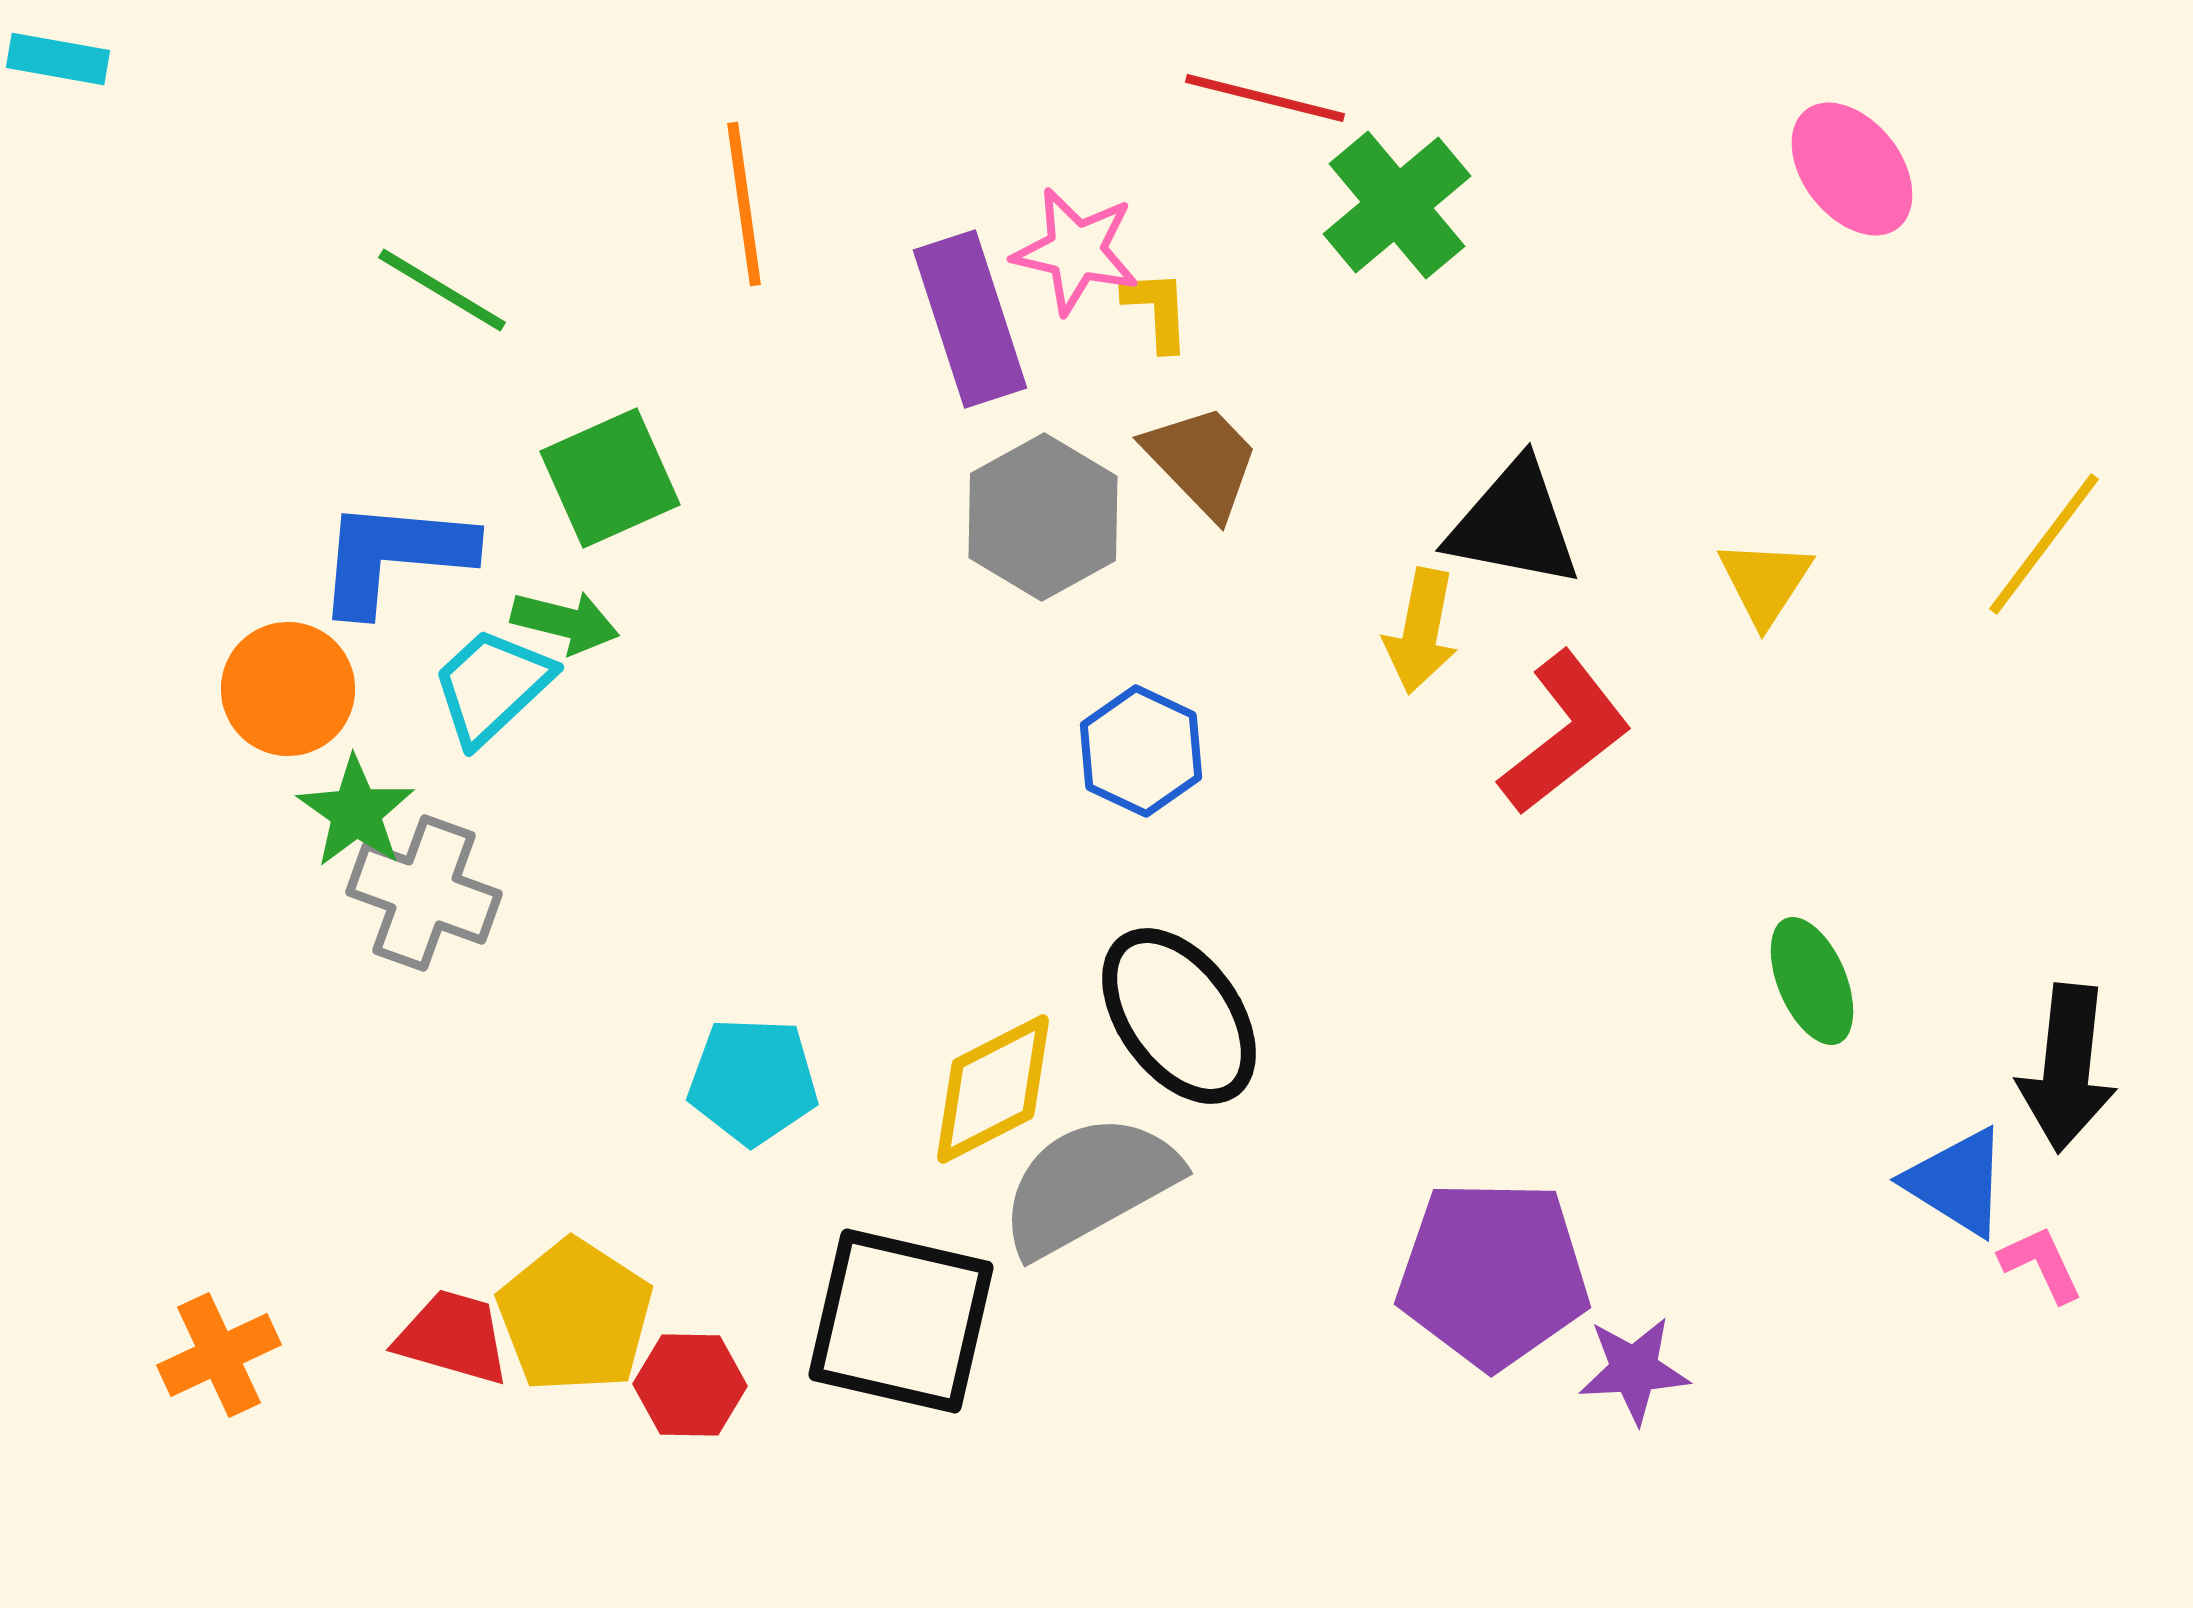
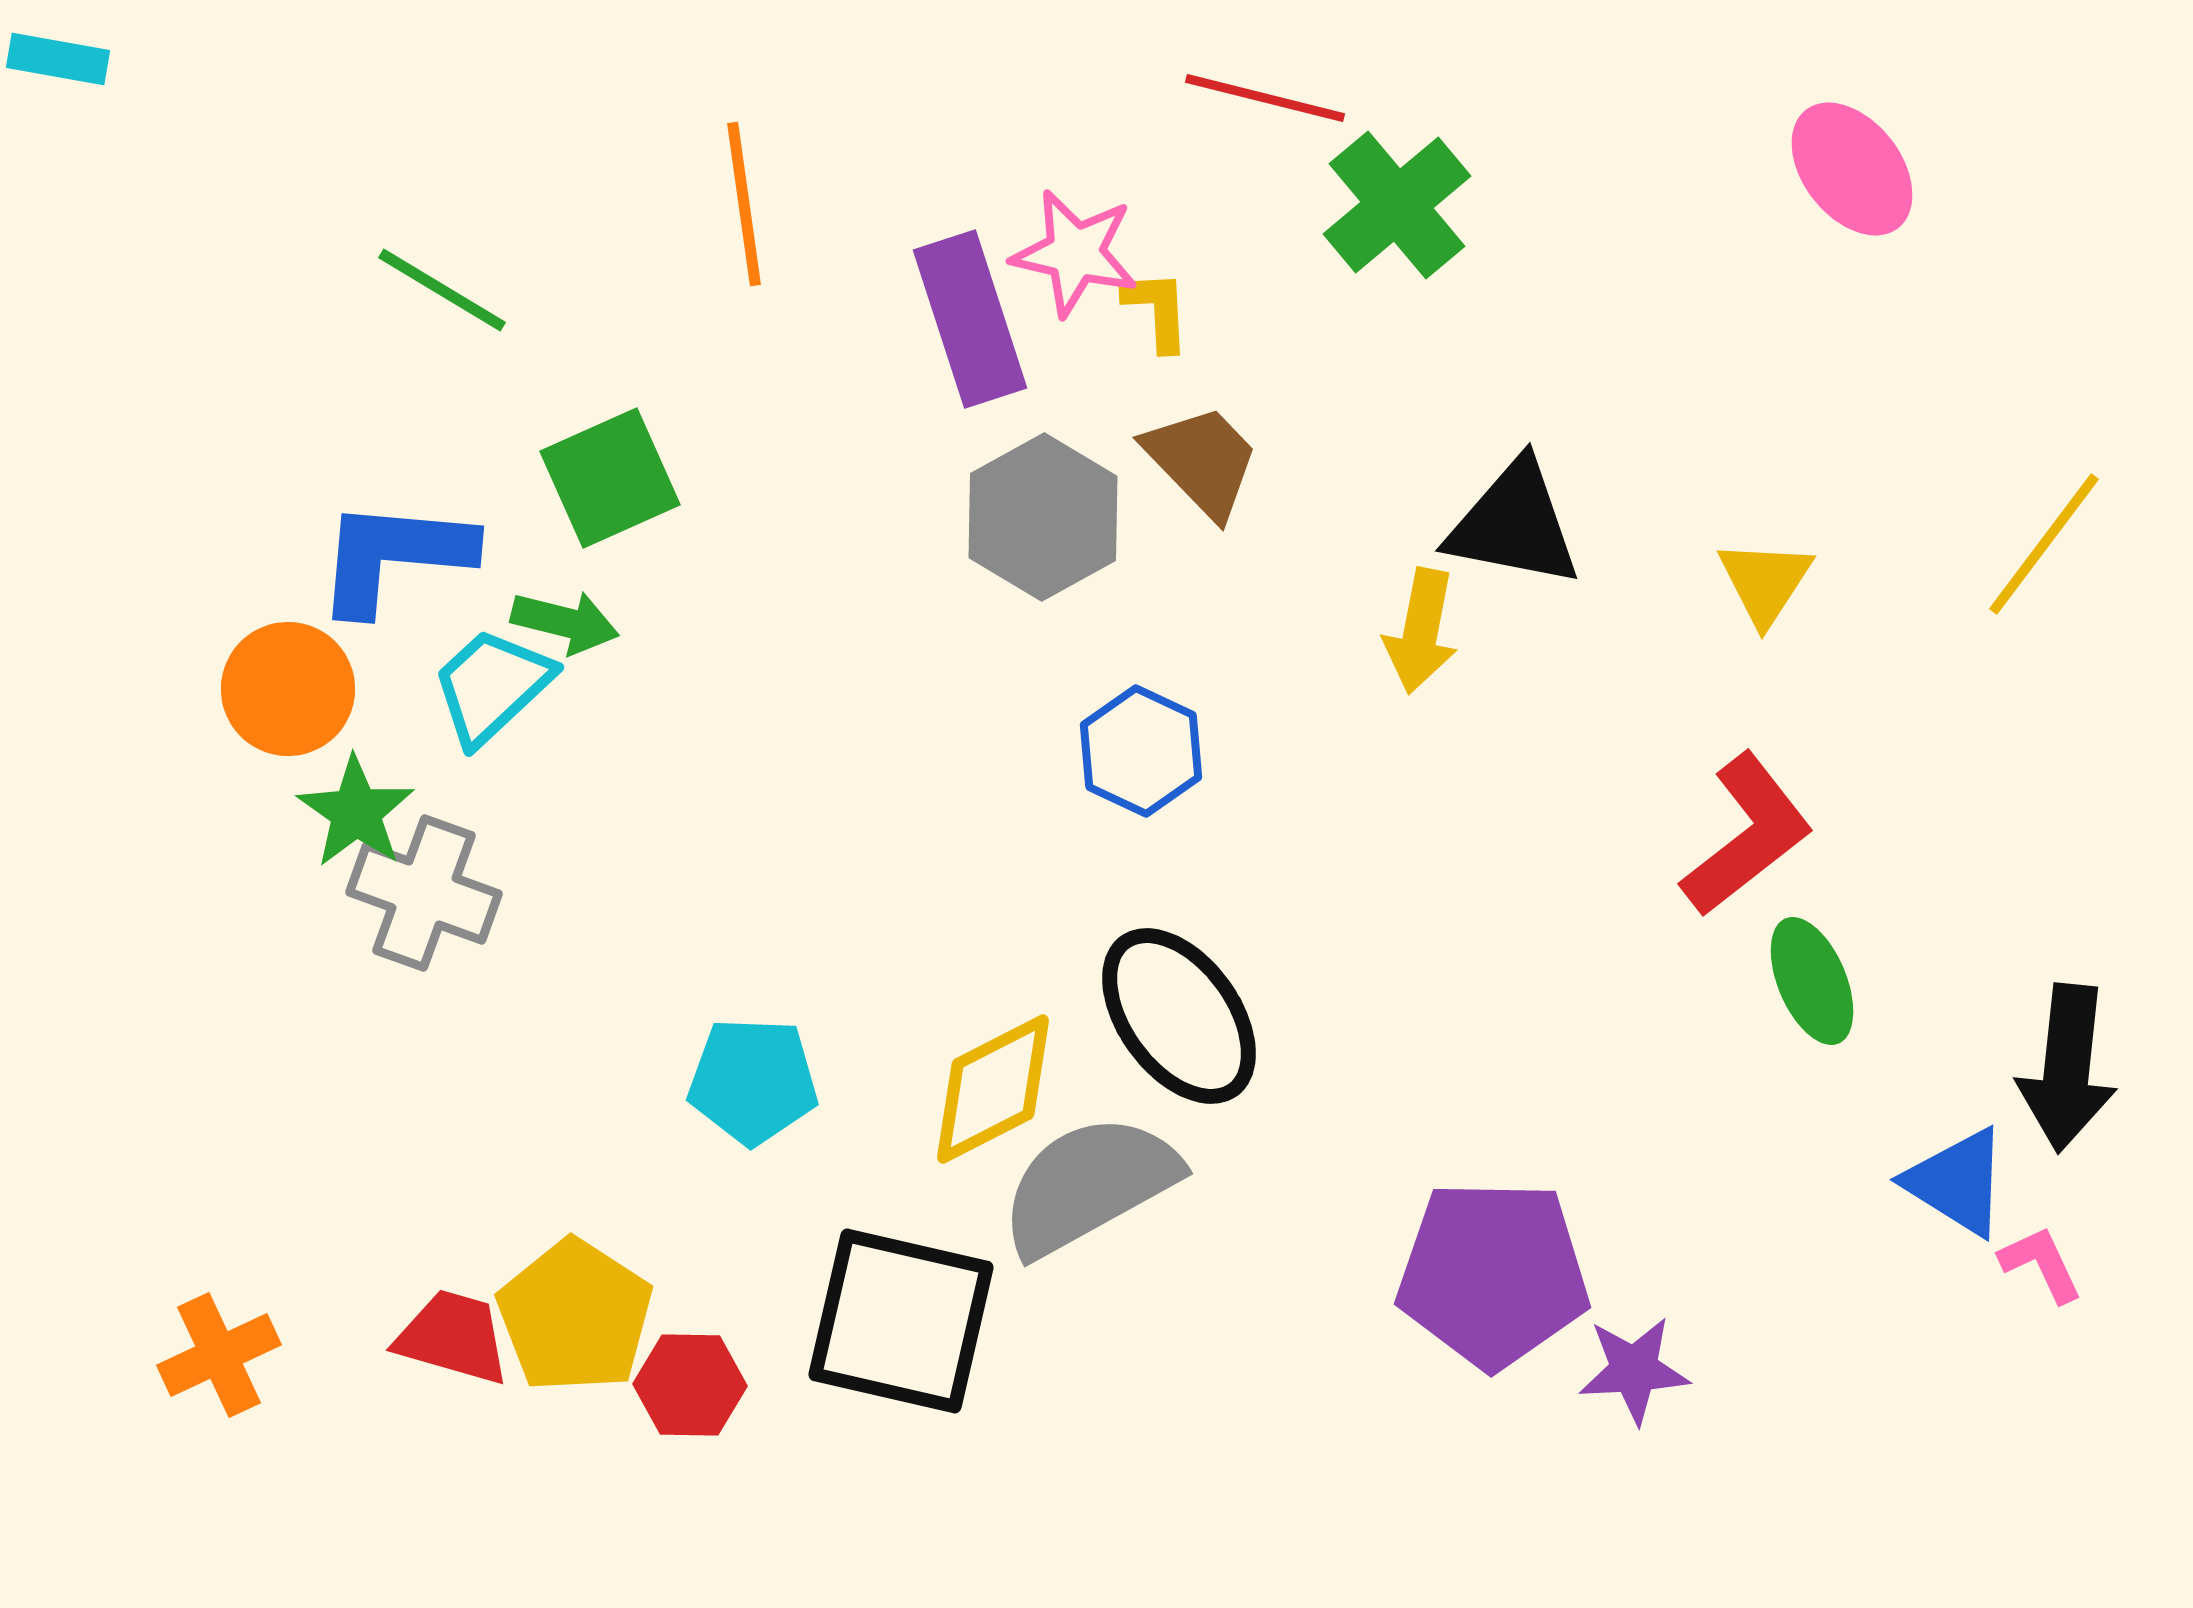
pink star: moved 1 px left, 2 px down
red L-shape: moved 182 px right, 102 px down
